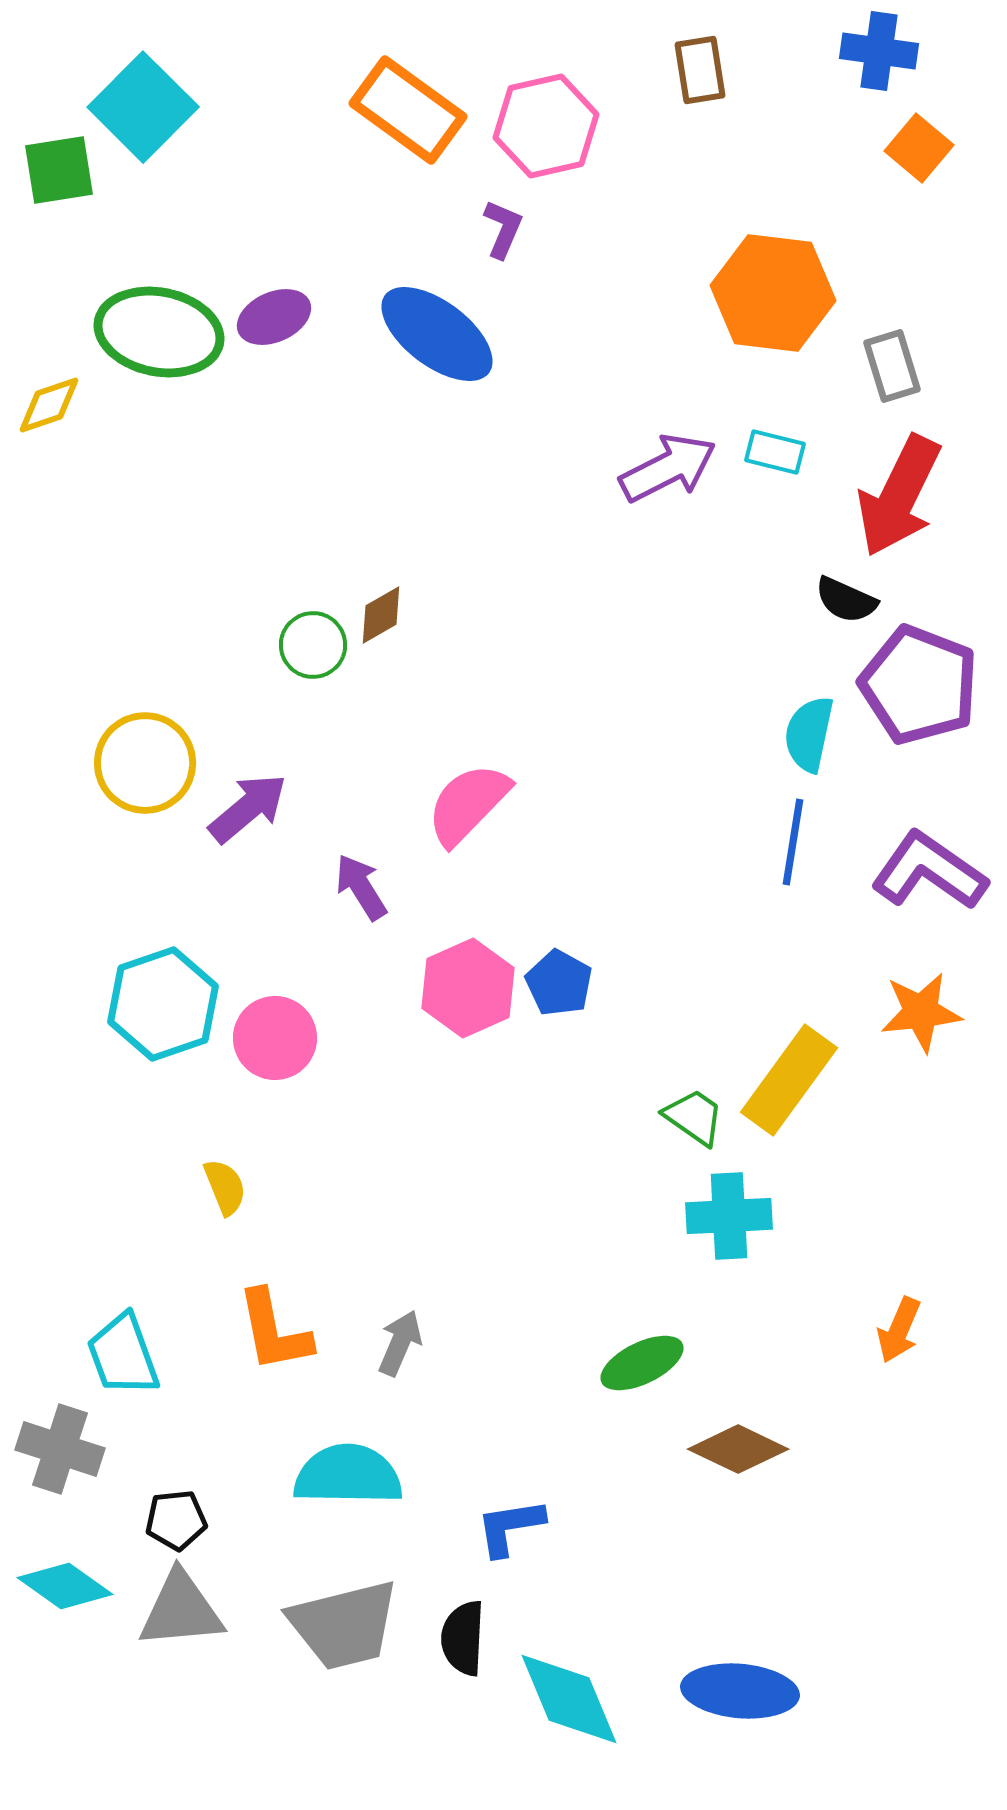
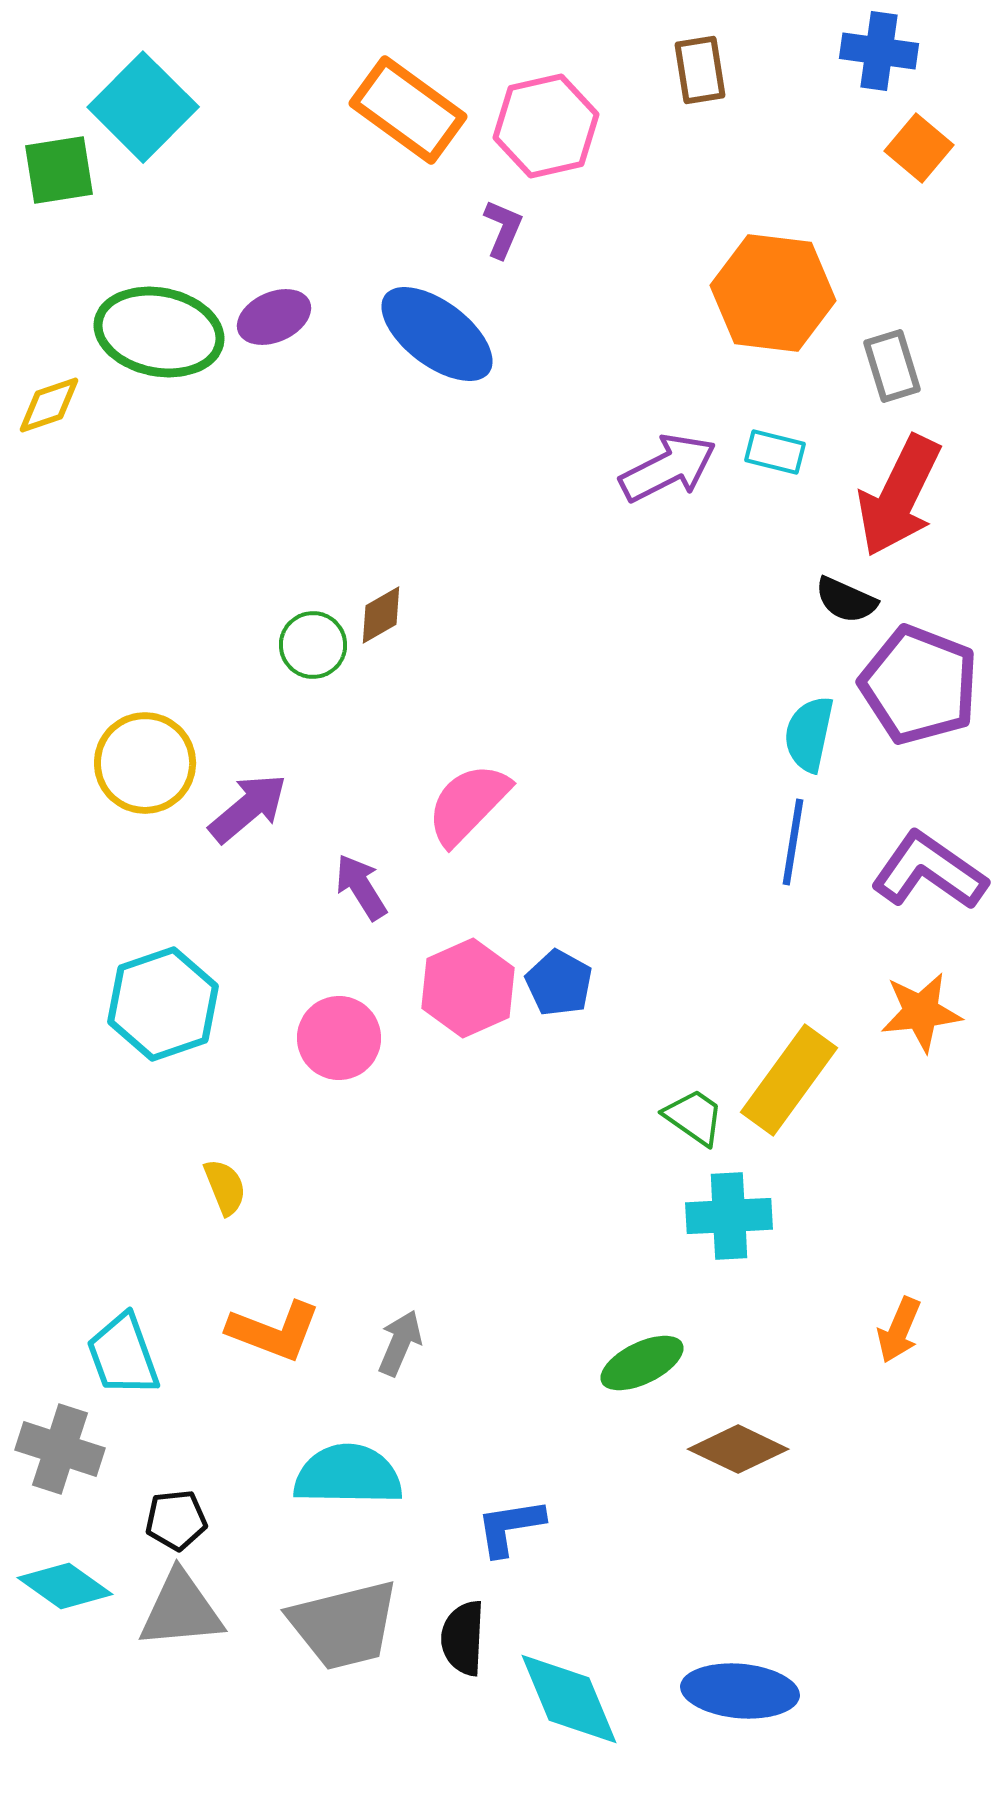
pink circle at (275, 1038): moved 64 px right
orange L-shape at (274, 1331): rotated 58 degrees counterclockwise
